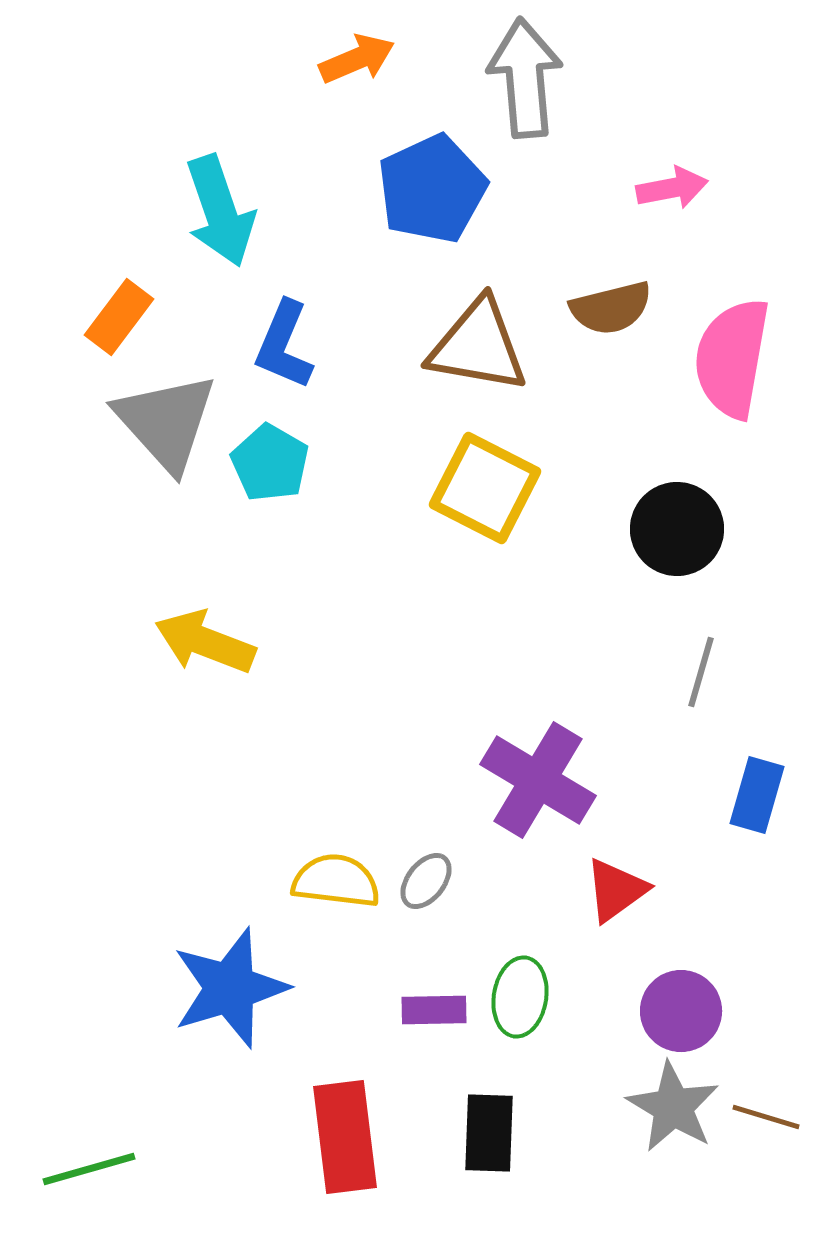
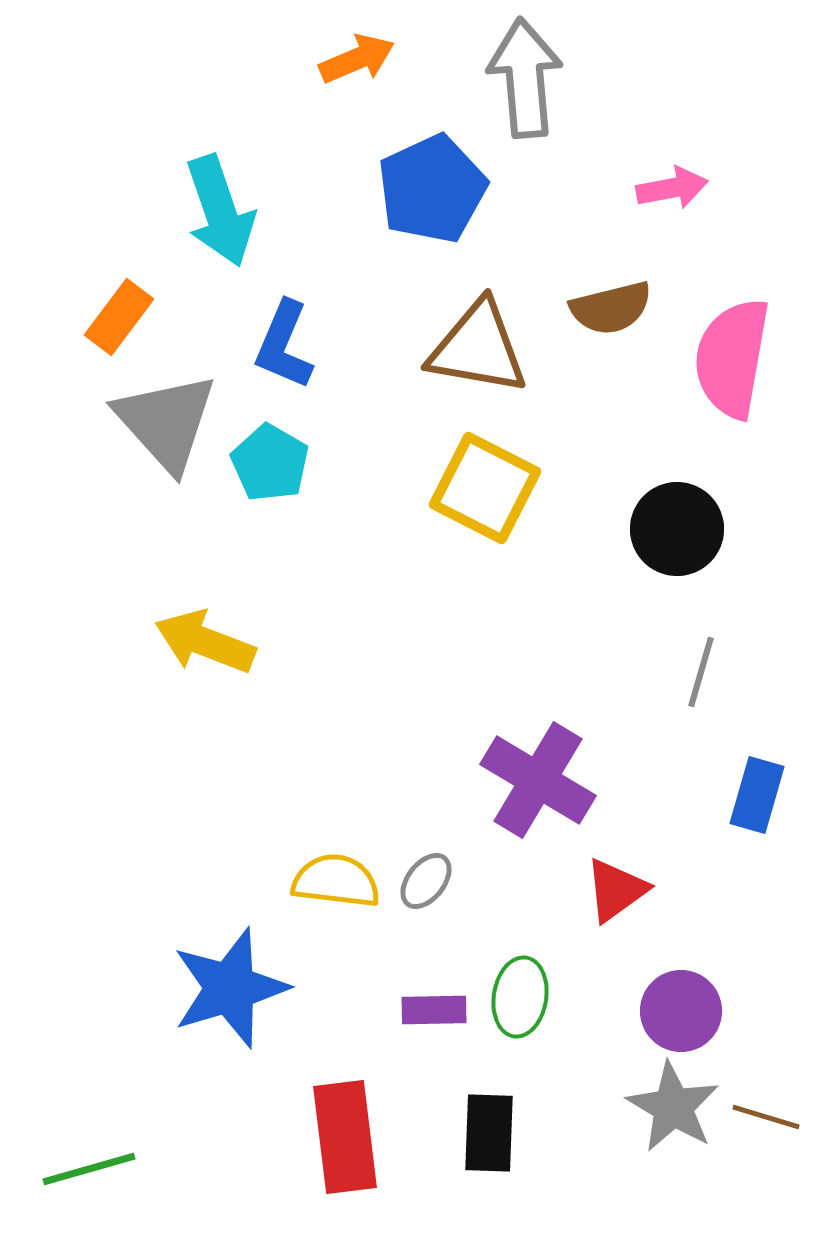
brown triangle: moved 2 px down
